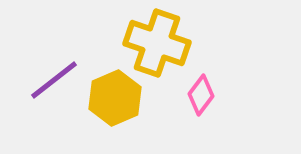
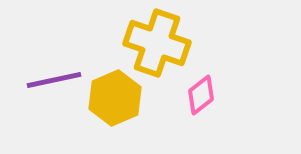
purple line: rotated 26 degrees clockwise
pink diamond: rotated 15 degrees clockwise
